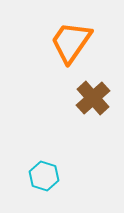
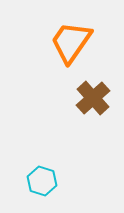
cyan hexagon: moved 2 px left, 5 px down
